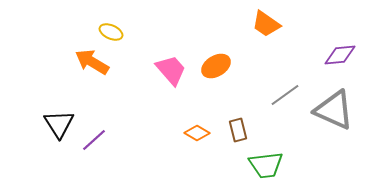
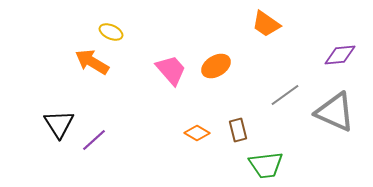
gray triangle: moved 1 px right, 2 px down
